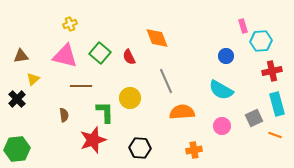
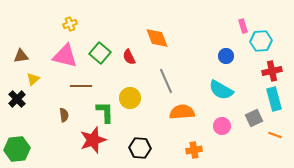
cyan rectangle: moved 3 px left, 5 px up
